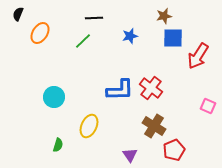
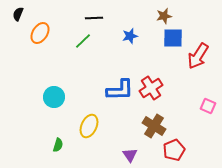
red cross: rotated 20 degrees clockwise
